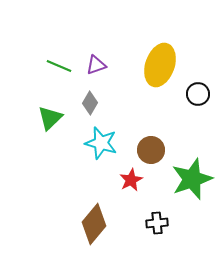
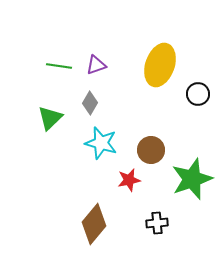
green line: rotated 15 degrees counterclockwise
red star: moved 2 px left; rotated 15 degrees clockwise
